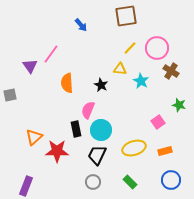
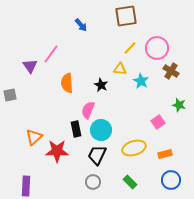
orange rectangle: moved 3 px down
purple rectangle: rotated 18 degrees counterclockwise
